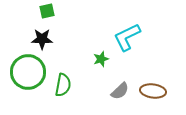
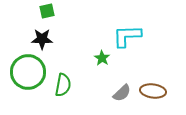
cyan L-shape: moved 1 px up; rotated 24 degrees clockwise
green star: moved 1 px right, 1 px up; rotated 21 degrees counterclockwise
gray semicircle: moved 2 px right, 2 px down
